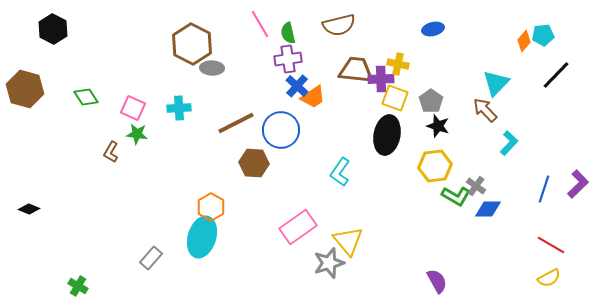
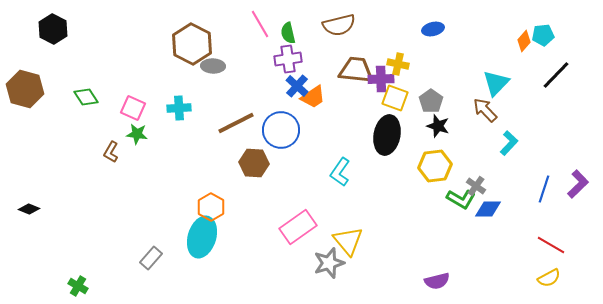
gray ellipse at (212, 68): moved 1 px right, 2 px up
green L-shape at (456, 196): moved 5 px right, 3 px down
purple semicircle at (437, 281): rotated 105 degrees clockwise
